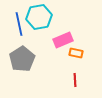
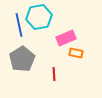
blue line: moved 1 px down
pink rectangle: moved 3 px right, 2 px up
red line: moved 21 px left, 6 px up
